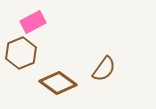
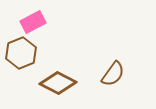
brown semicircle: moved 9 px right, 5 px down
brown diamond: rotated 9 degrees counterclockwise
